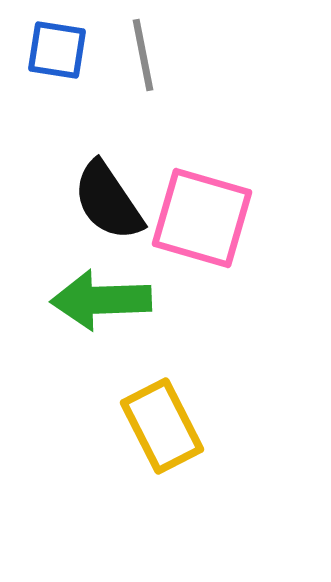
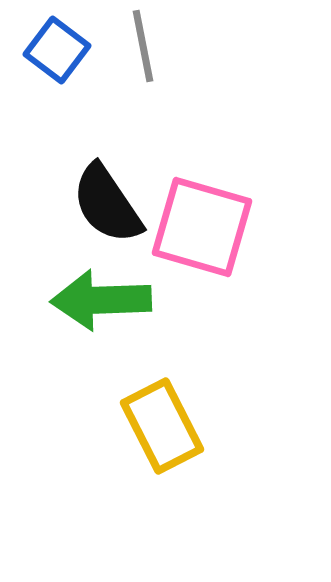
blue square: rotated 28 degrees clockwise
gray line: moved 9 px up
black semicircle: moved 1 px left, 3 px down
pink square: moved 9 px down
